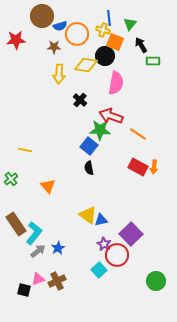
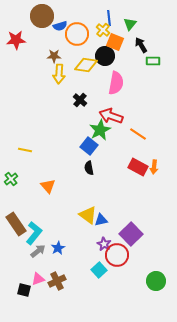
yellow cross: rotated 24 degrees clockwise
brown star: moved 9 px down
green star: rotated 30 degrees counterclockwise
